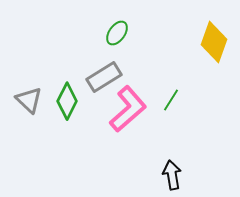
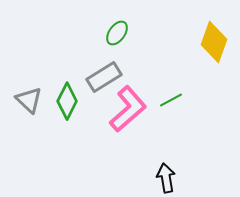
green line: rotated 30 degrees clockwise
black arrow: moved 6 px left, 3 px down
